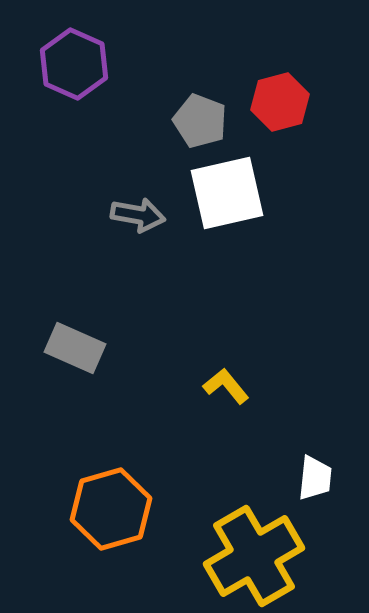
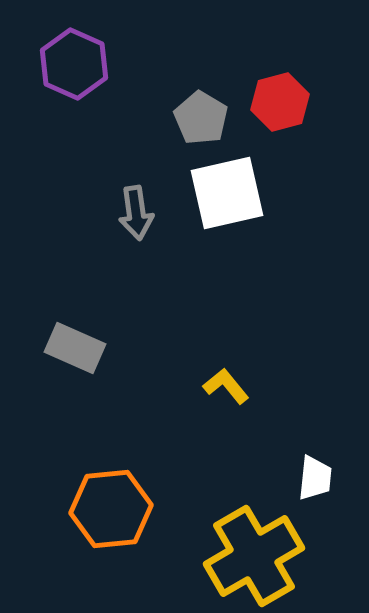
gray pentagon: moved 1 px right, 3 px up; rotated 10 degrees clockwise
gray arrow: moved 2 px left, 2 px up; rotated 72 degrees clockwise
orange hexagon: rotated 10 degrees clockwise
